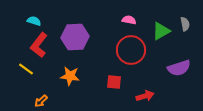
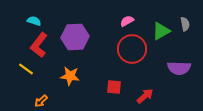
pink semicircle: moved 2 px left, 1 px down; rotated 40 degrees counterclockwise
red circle: moved 1 px right, 1 px up
purple semicircle: rotated 20 degrees clockwise
red square: moved 5 px down
red arrow: rotated 24 degrees counterclockwise
